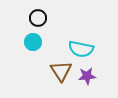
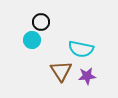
black circle: moved 3 px right, 4 px down
cyan circle: moved 1 px left, 2 px up
